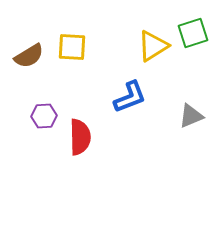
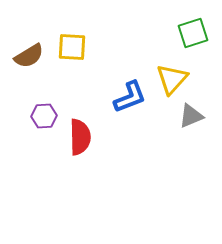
yellow triangle: moved 19 px right, 33 px down; rotated 16 degrees counterclockwise
